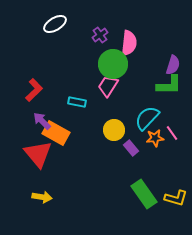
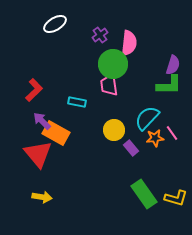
pink trapezoid: moved 1 px right, 1 px up; rotated 40 degrees counterclockwise
